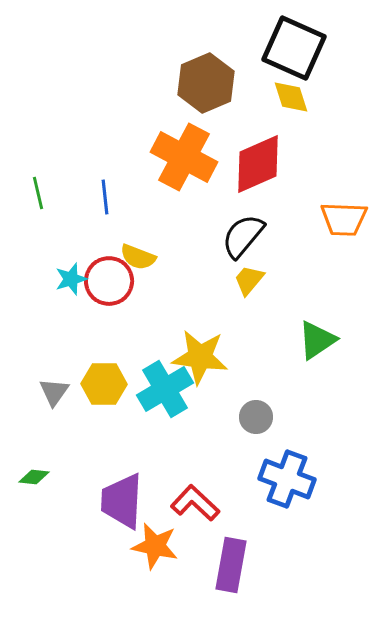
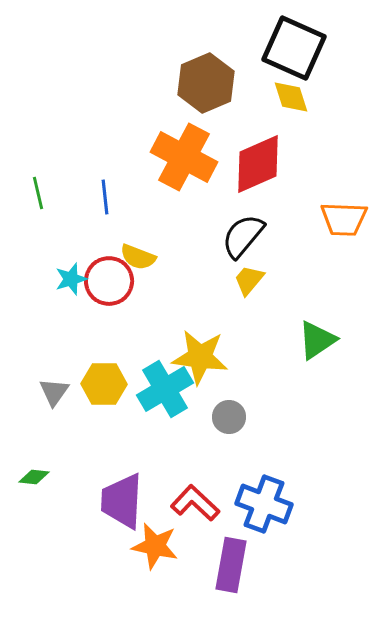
gray circle: moved 27 px left
blue cross: moved 23 px left, 25 px down
